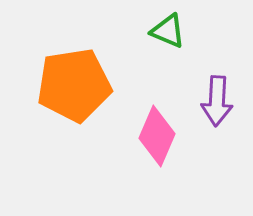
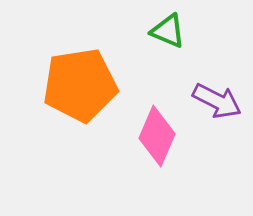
orange pentagon: moved 6 px right
purple arrow: rotated 66 degrees counterclockwise
